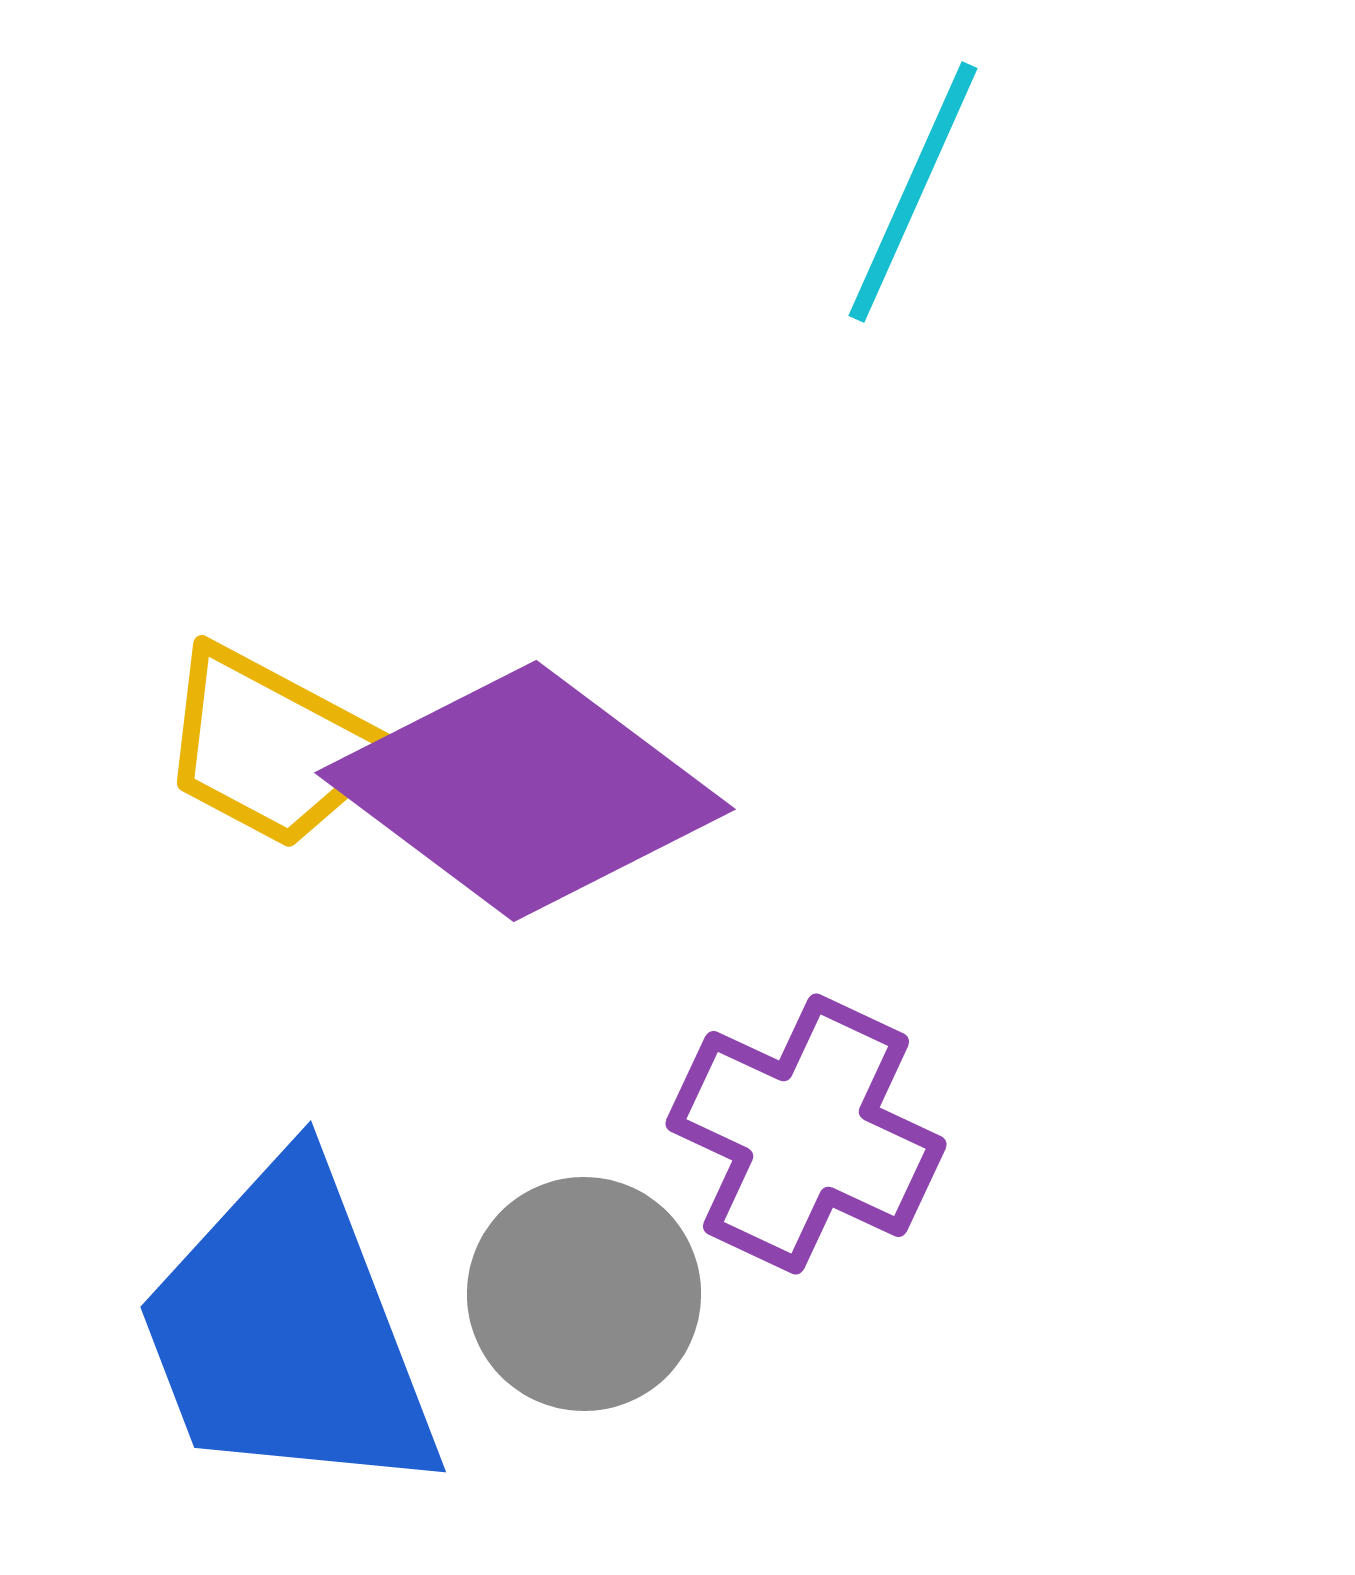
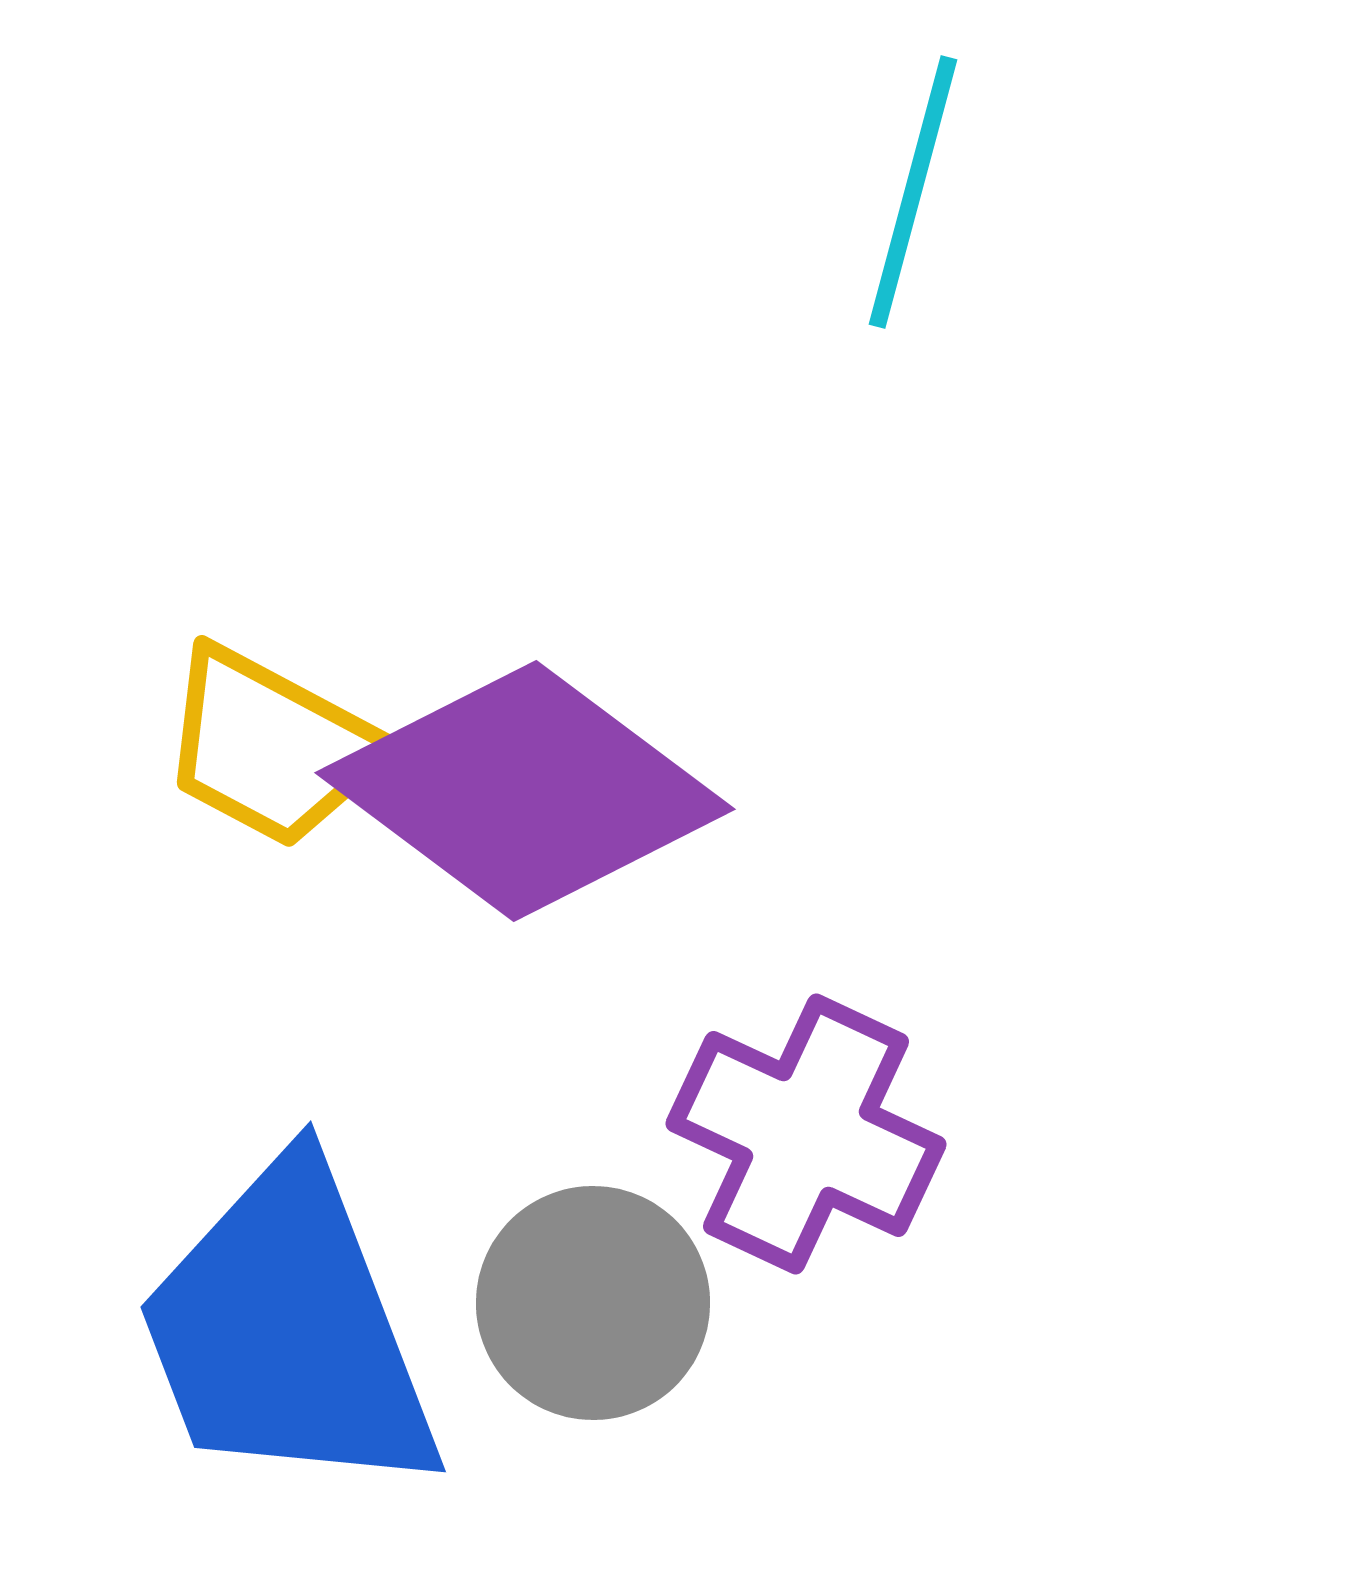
cyan line: rotated 9 degrees counterclockwise
gray circle: moved 9 px right, 9 px down
